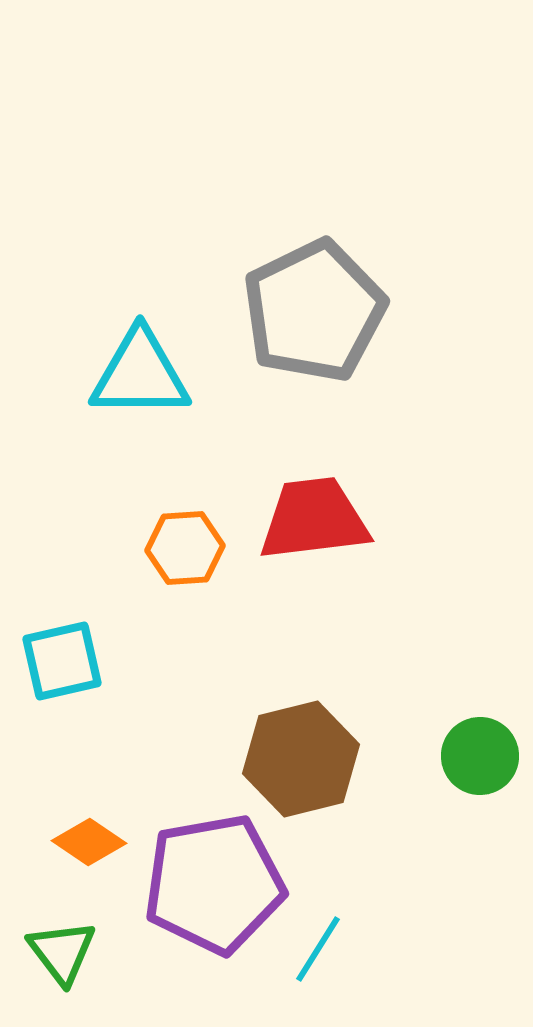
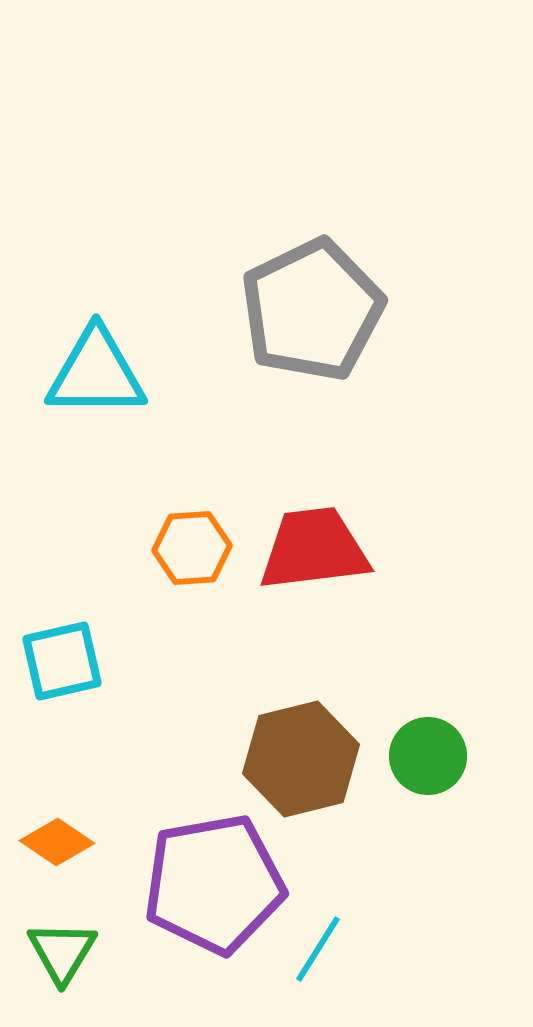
gray pentagon: moved 2 px left, 1 px up
cyan triangle: moved 44 px left, 1 px up
red trapezoid: moved 30 px down
orange hexagon: moved 7 px right
green circle: moved 52 px left
orange diamond: moved 32 px left
green triangle: rotated 8 degrees clockwise
